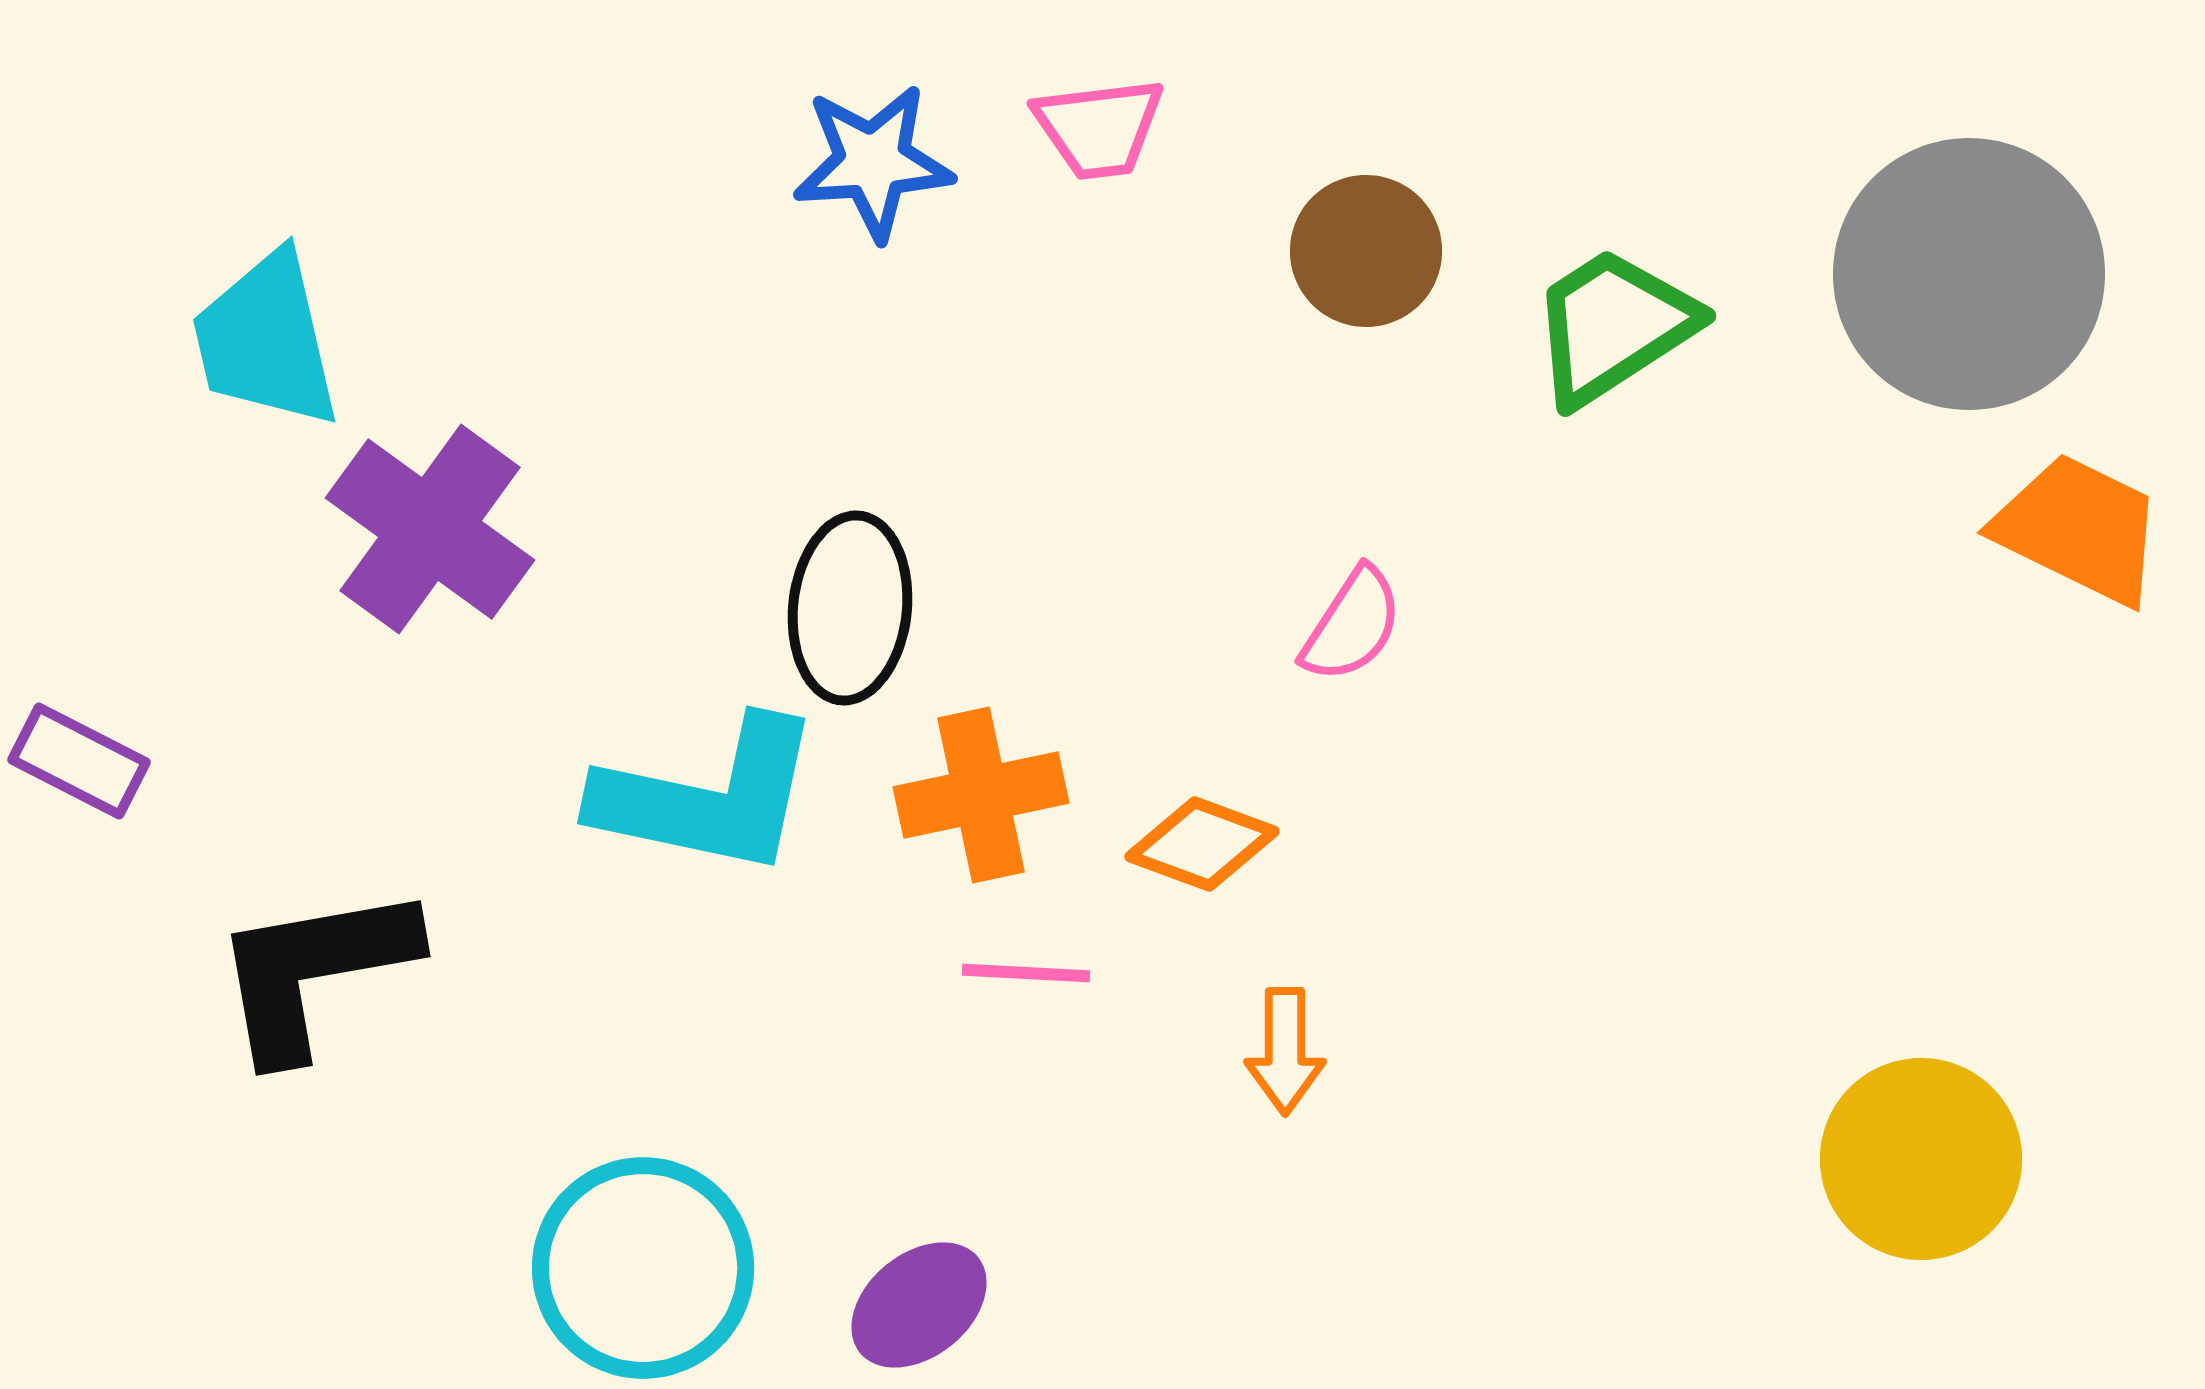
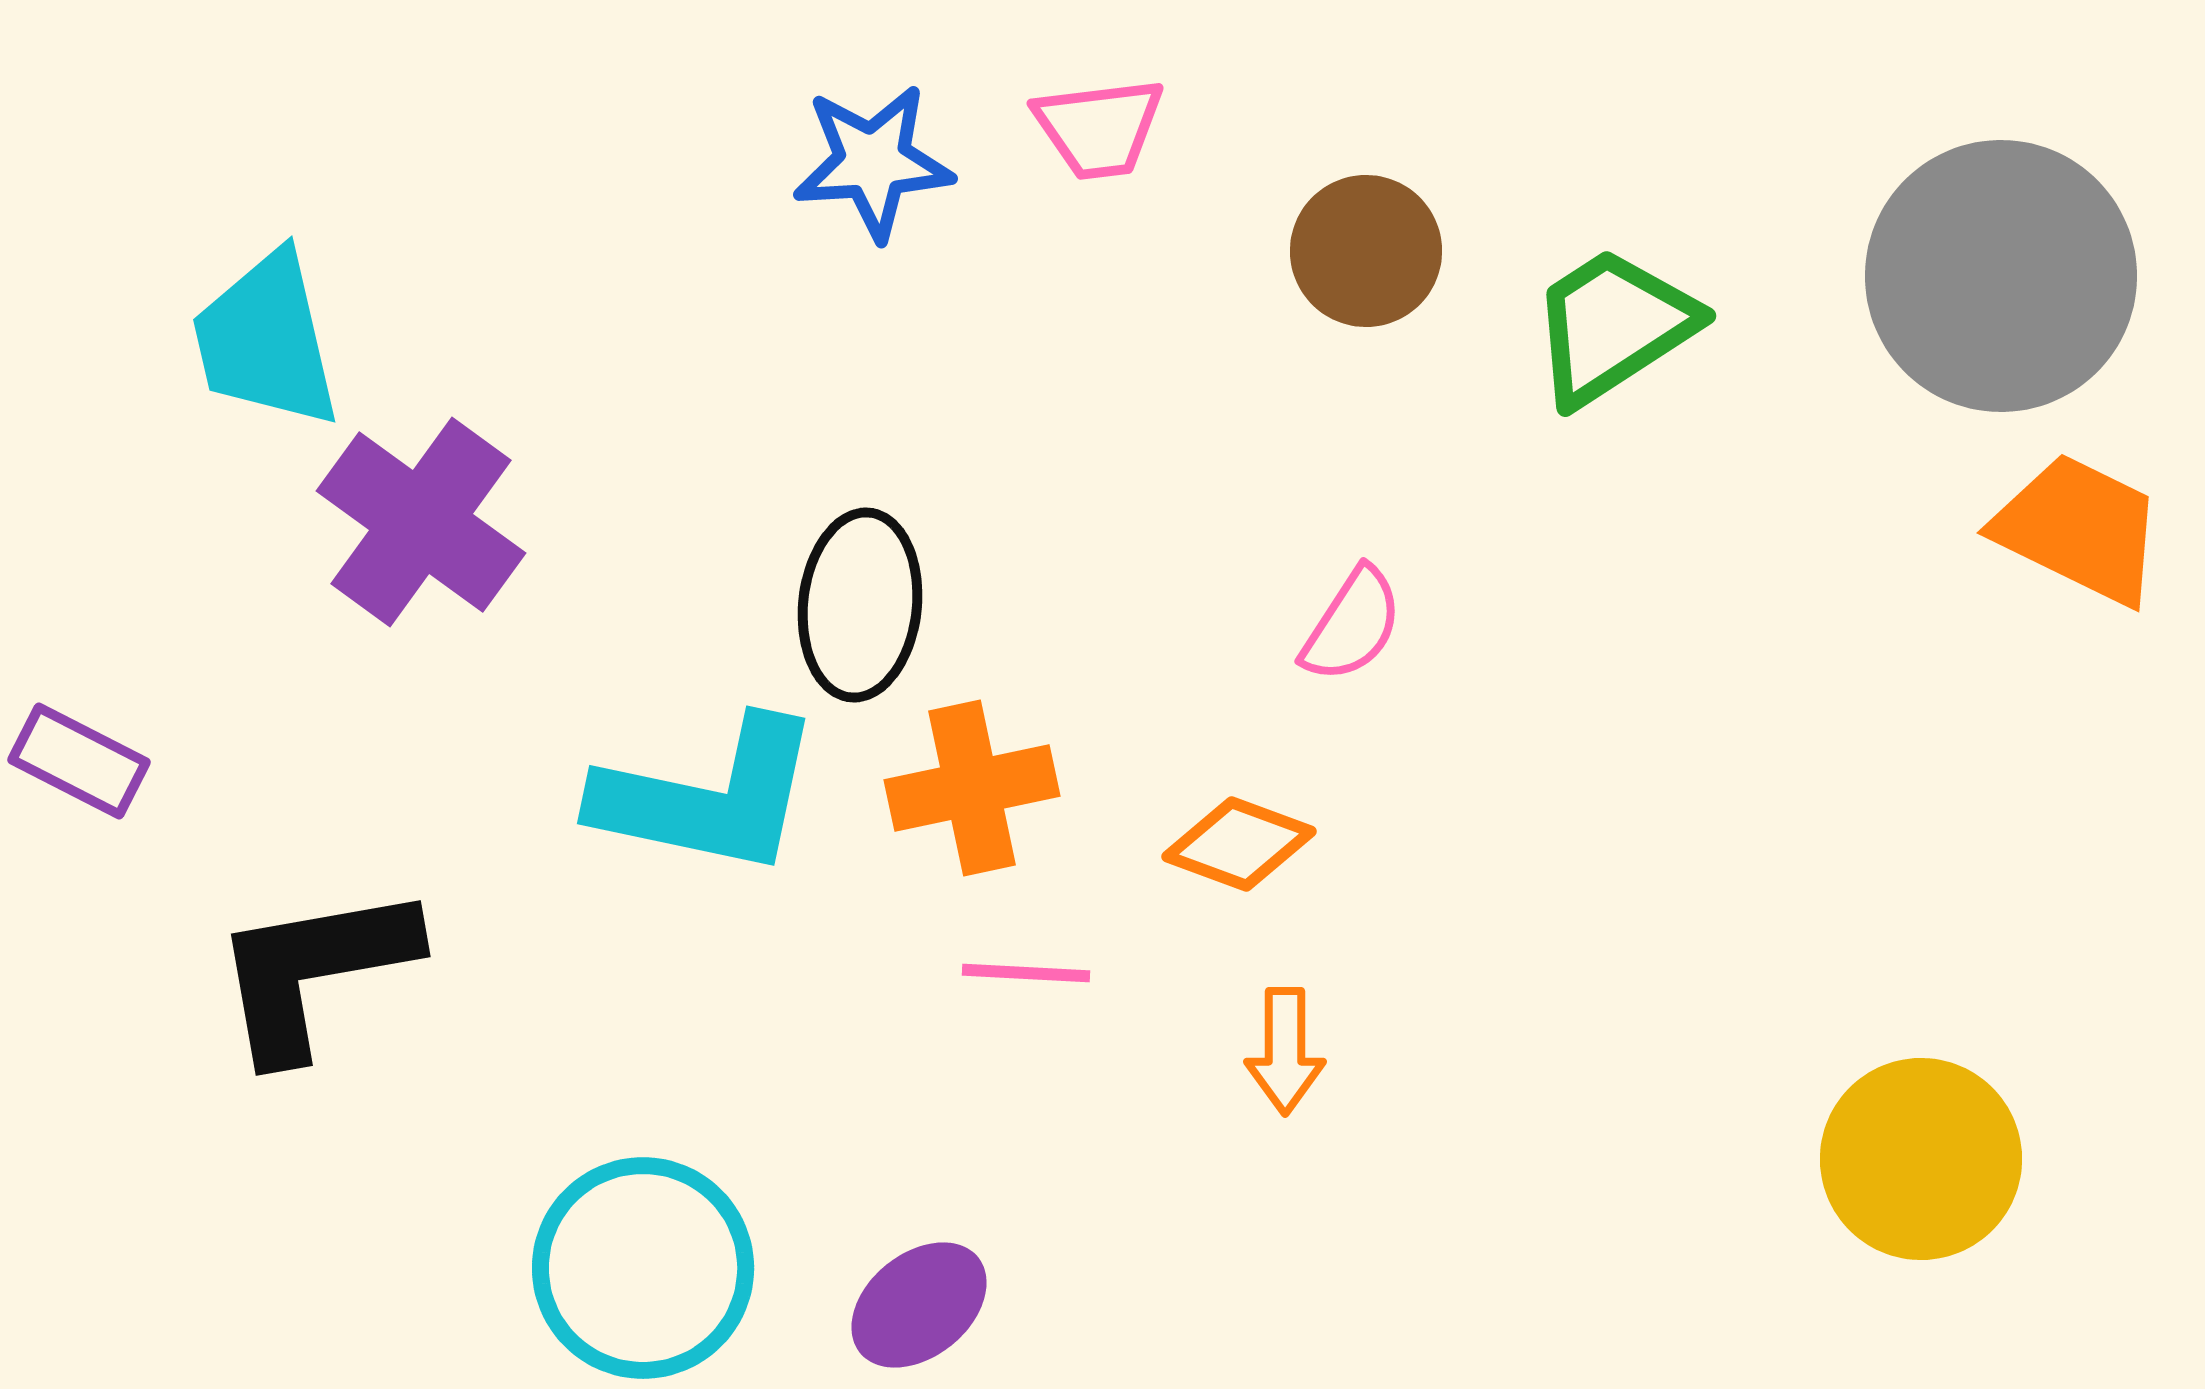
gray circle: moved 32 px right, 2 px down
purple cross: moved 9 px left, 7 px up
black ellipse: moved 10 px right, 3 px up
orange cross: moved 9 px left, 7 px up
orange diamond: moved 37 px right
